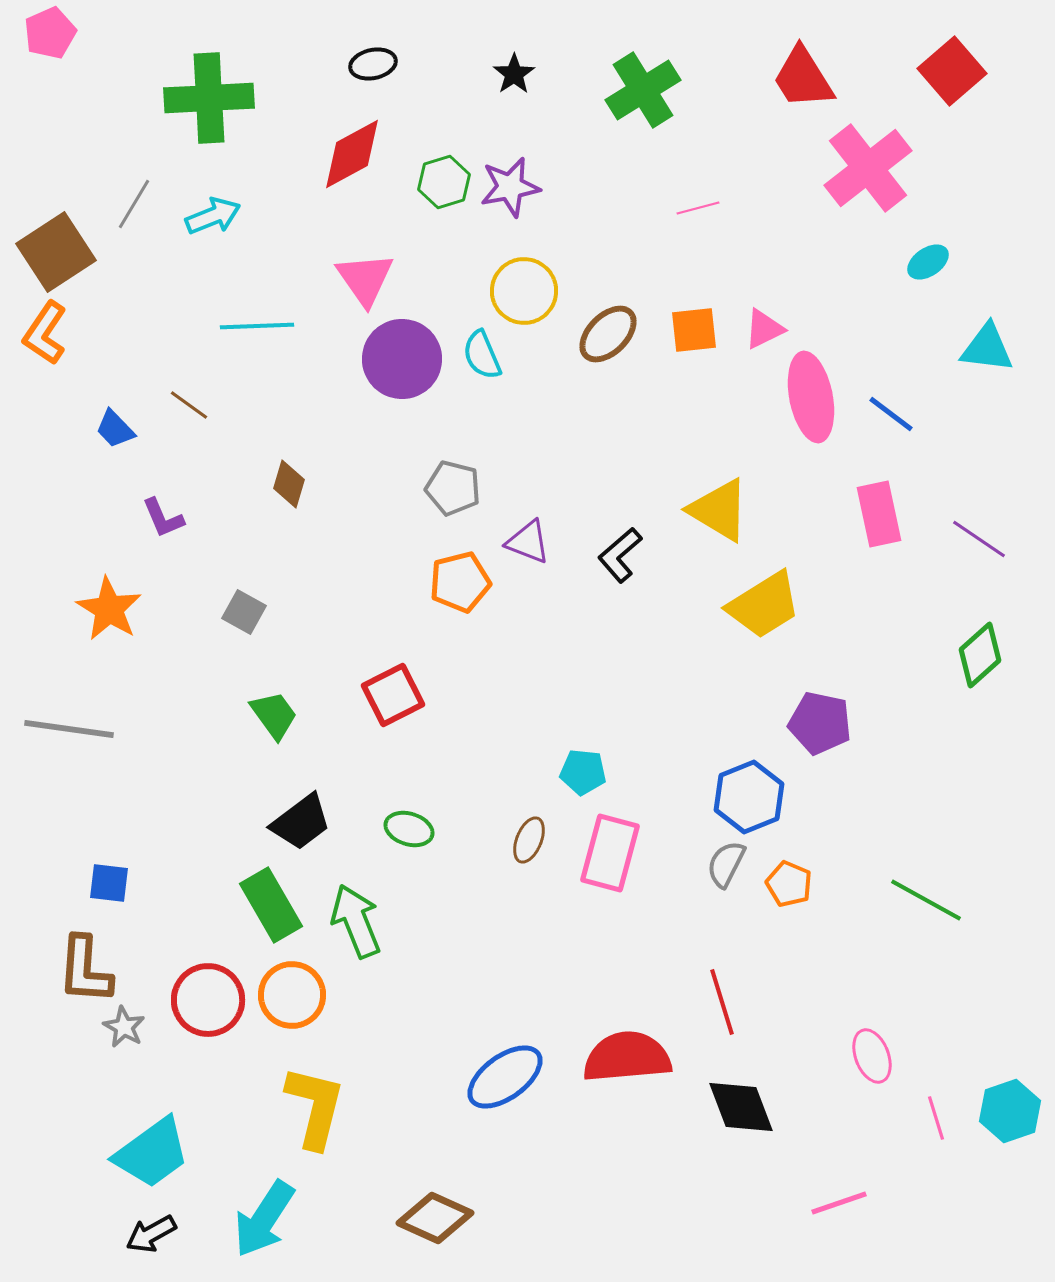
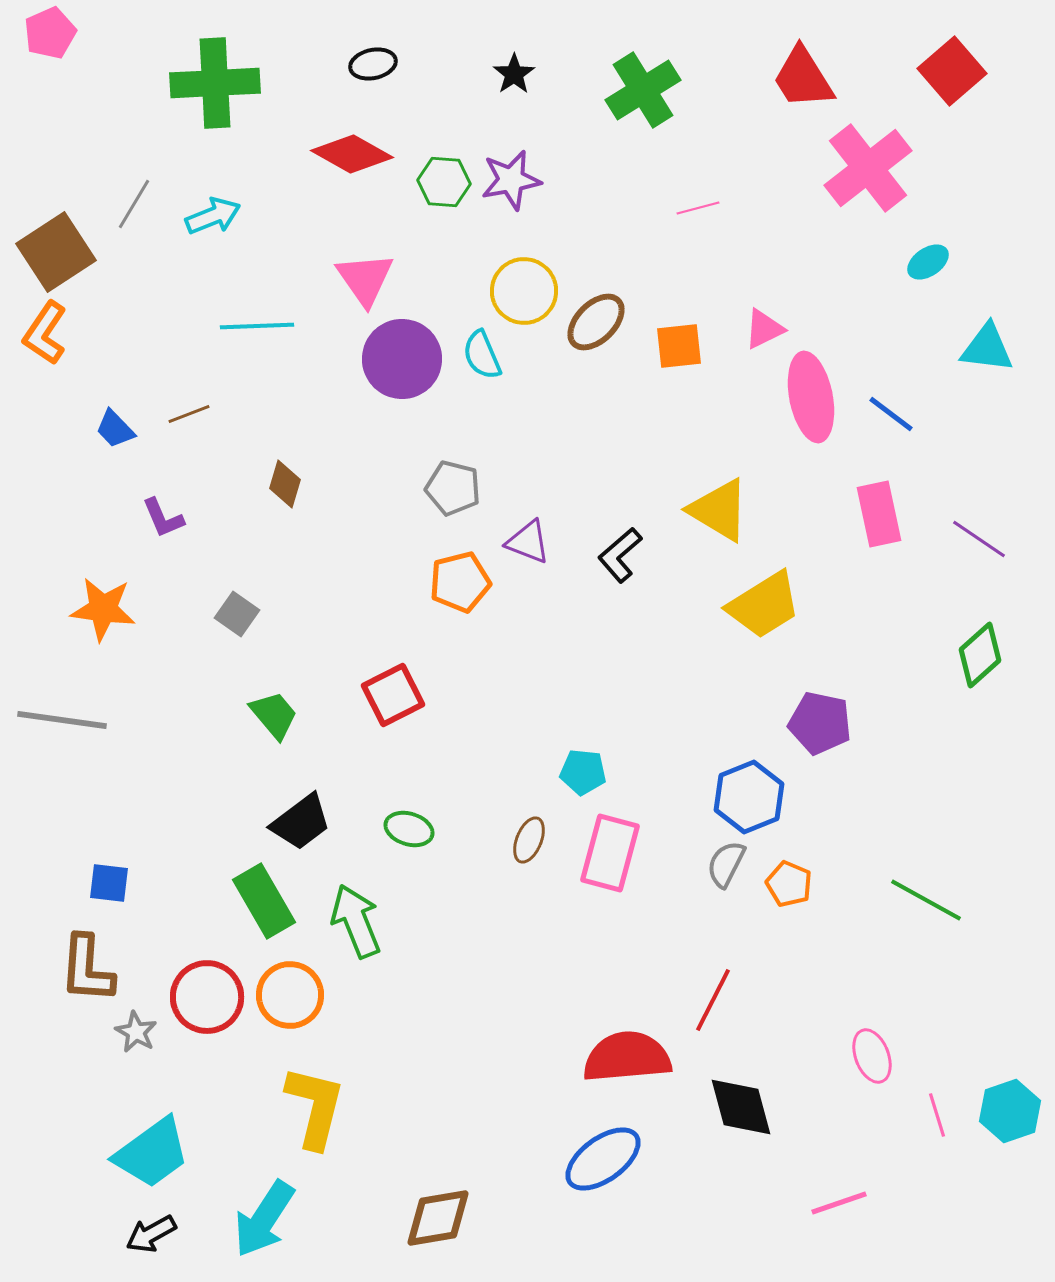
green cross at (209, 98): moved 6 px right, 15 px up
red diamond at (352, 154): rotated 58 degrees clockwise
green hexagon at (444, 182): rotated 21 degrees clockwise
purple star at (510, 187): moved 1 px right, 7 px up
orange square at (694, 330): moved 15 px left, 16 px down
brown ellipse at (608, 334): moved 12 px left, 12 px up
brown line at (189, 405): moved 9 px down; rotated 57 degrees counterclockwise
brown diamond at (289, 484): moved 4 px left
orange star at (109, 609): moved 6 px left; rotated 24 degrees counterclockwise
gray square at (244, 612): moved 7 px left, 2 px down; rotated 6 degrees clockwise
green trapezoid at (274, 715): rotated 4 degrees counterclockwise
gray line at (69, 729): moved 7 px left, 9 px up
green rectangle at (271, 905): moved 7 px left, 4 px up
brown L-shape at (85, 970): moved 2 px right, 1 px up
orange circle at (292, 995): moved 2 px left
red circle at (208, 1000): moved 1 px left, 3 px up
red line at (722, 1002): moved 9 px left, 2 px up; rotated 44 degrees clockwise
gray star at (124, 1027): moved 12 px right, 5 px down
blue ellipse at (505, 1077): moved 98 px right, 82 px down
black diamond at (741, 1107): rotated 6 degrees clockwise
pink line at (936, 1118): moved 1 px right, 3 px up
brown diamond at (435, 1218): moved 3 px right; rotated 34 degrees counterclockwise
